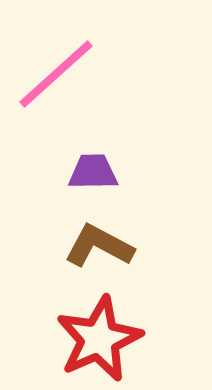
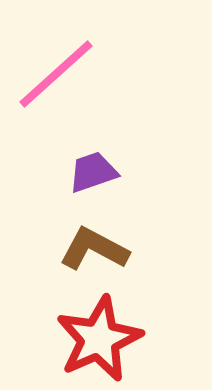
purple trapezoid: rotated 18 degrees counterclockwise
brown L-shape: moved 5 px left, 3 px down
